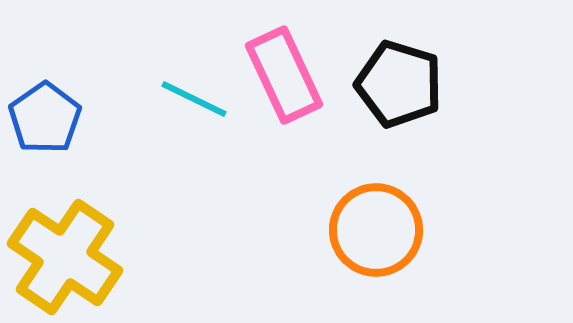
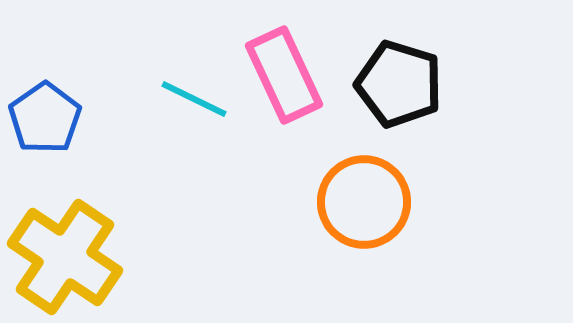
orange circle: moved 12 px left, 28 px up
